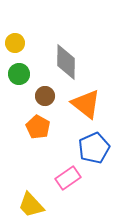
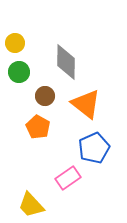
green circle: moved 2 px up
